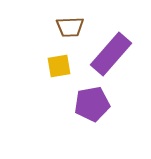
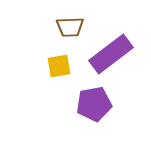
purple rectangle: rotated 12 degrees clockwise
purple pentagon: moved 2 px right
